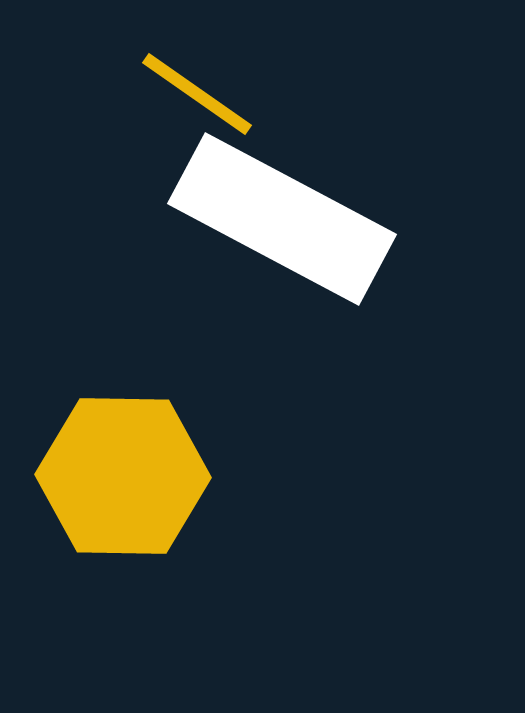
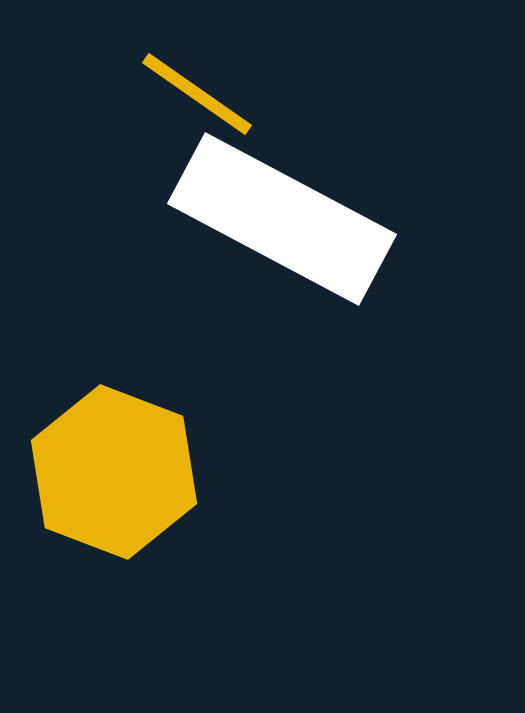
yellow hexagon: moved 9 px left, 4 px up; rotated 20 degrees clockwise
